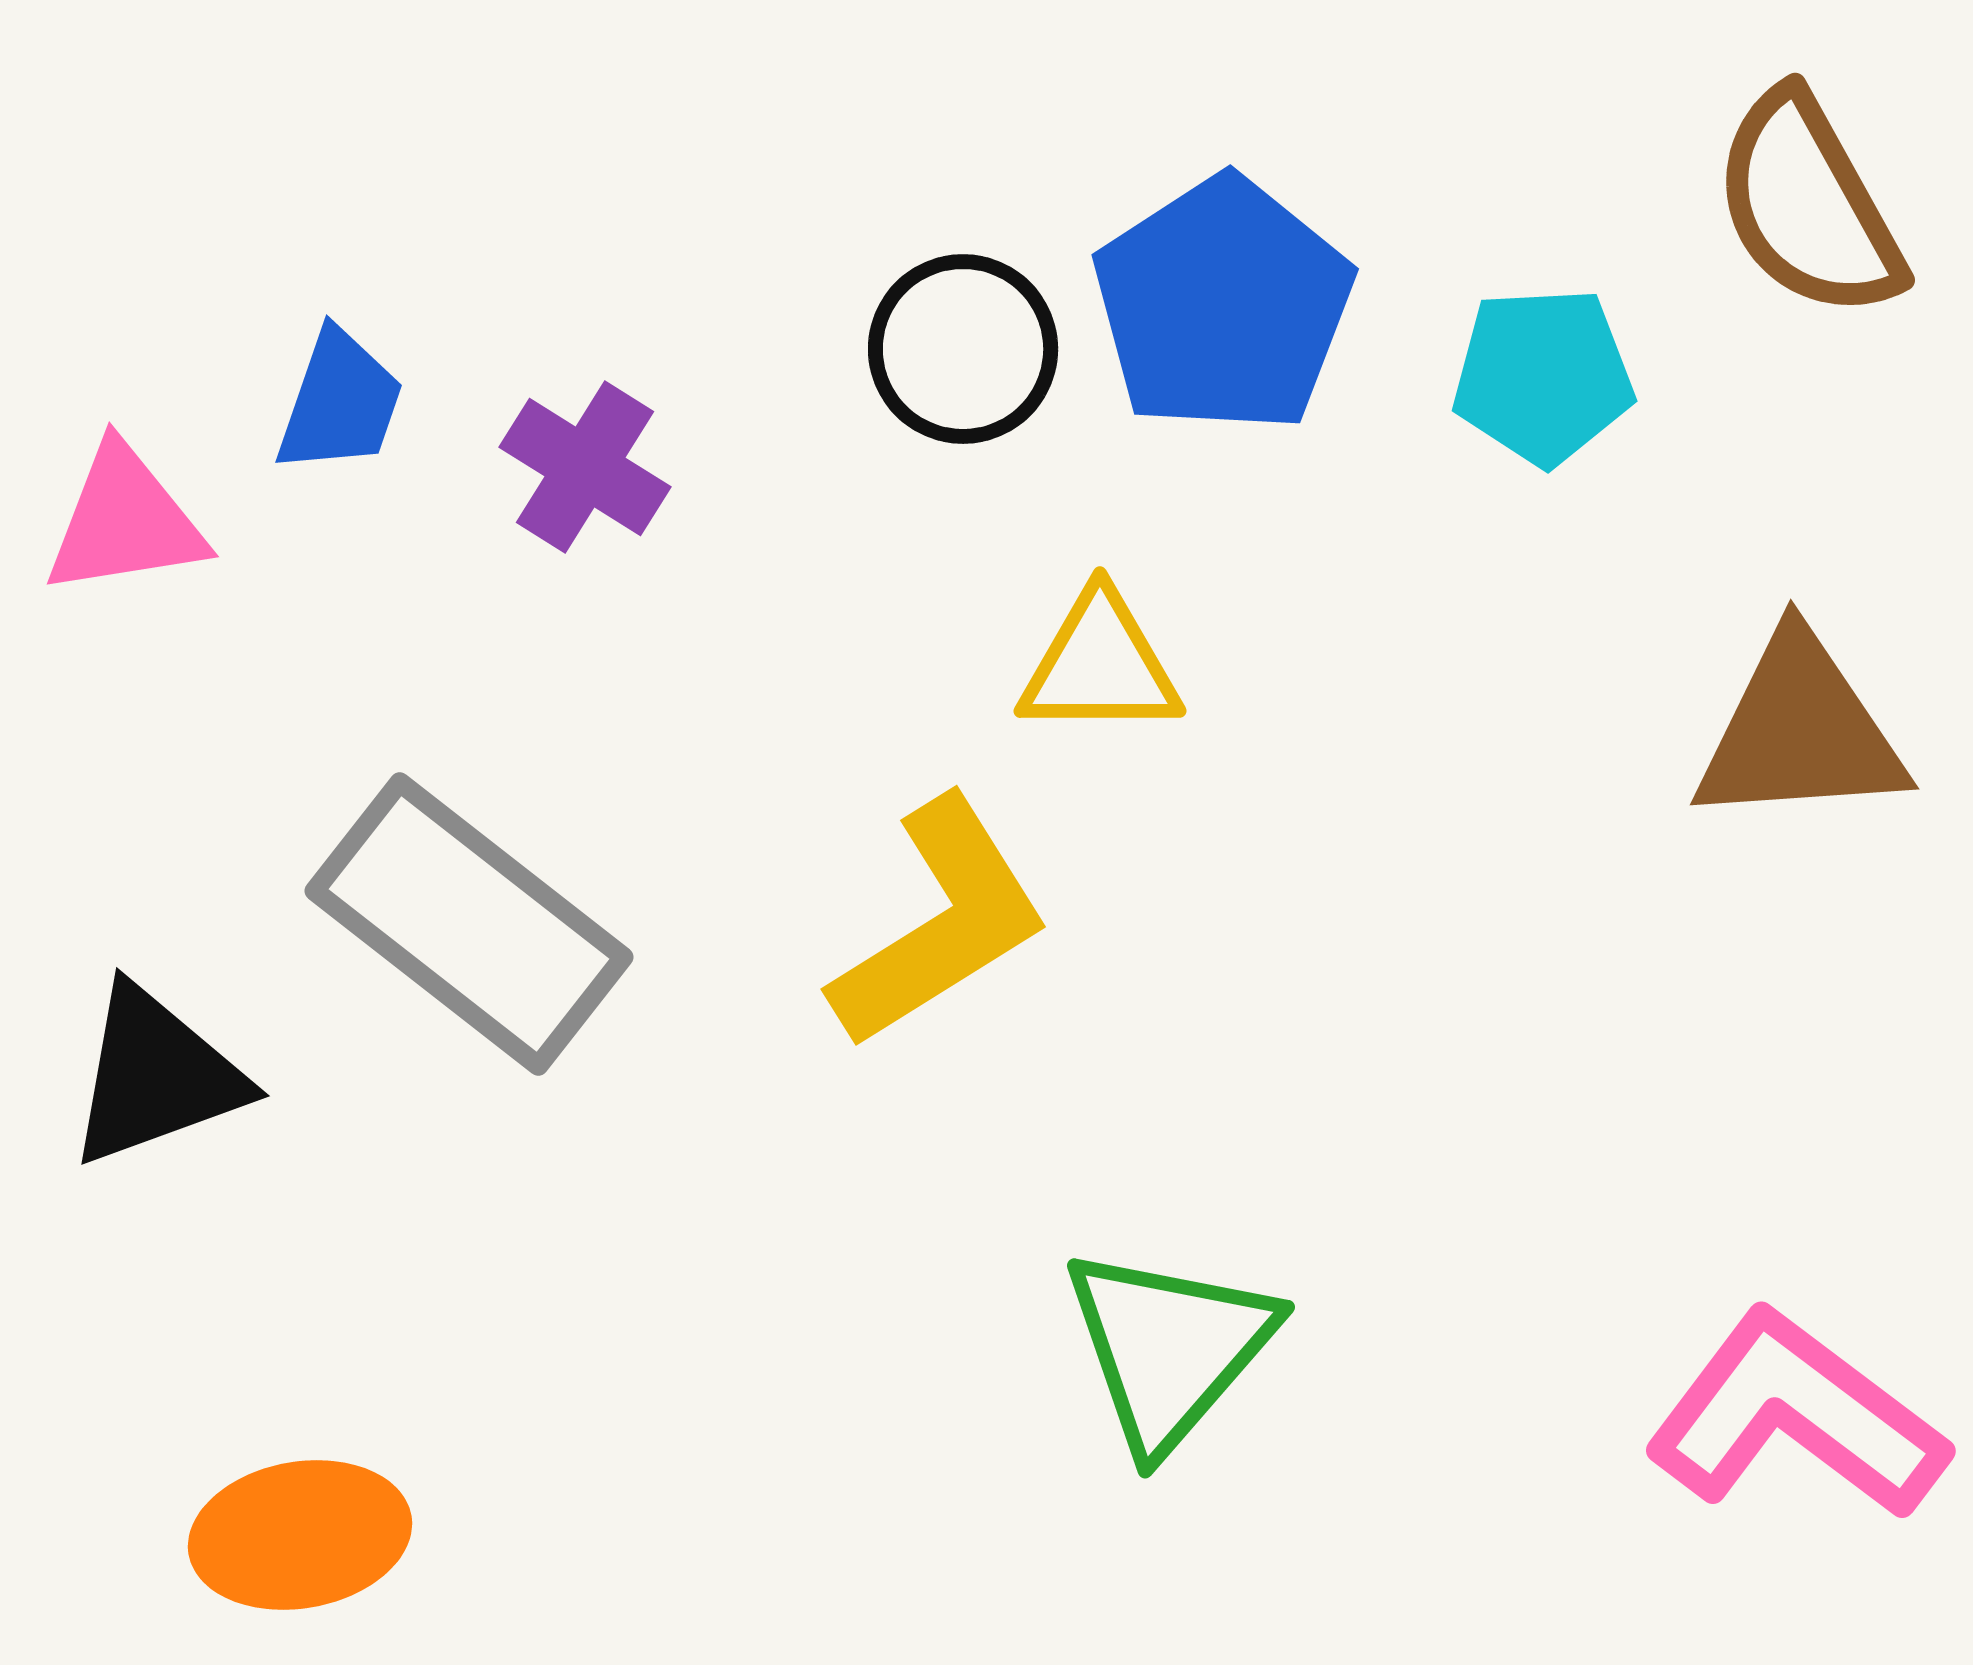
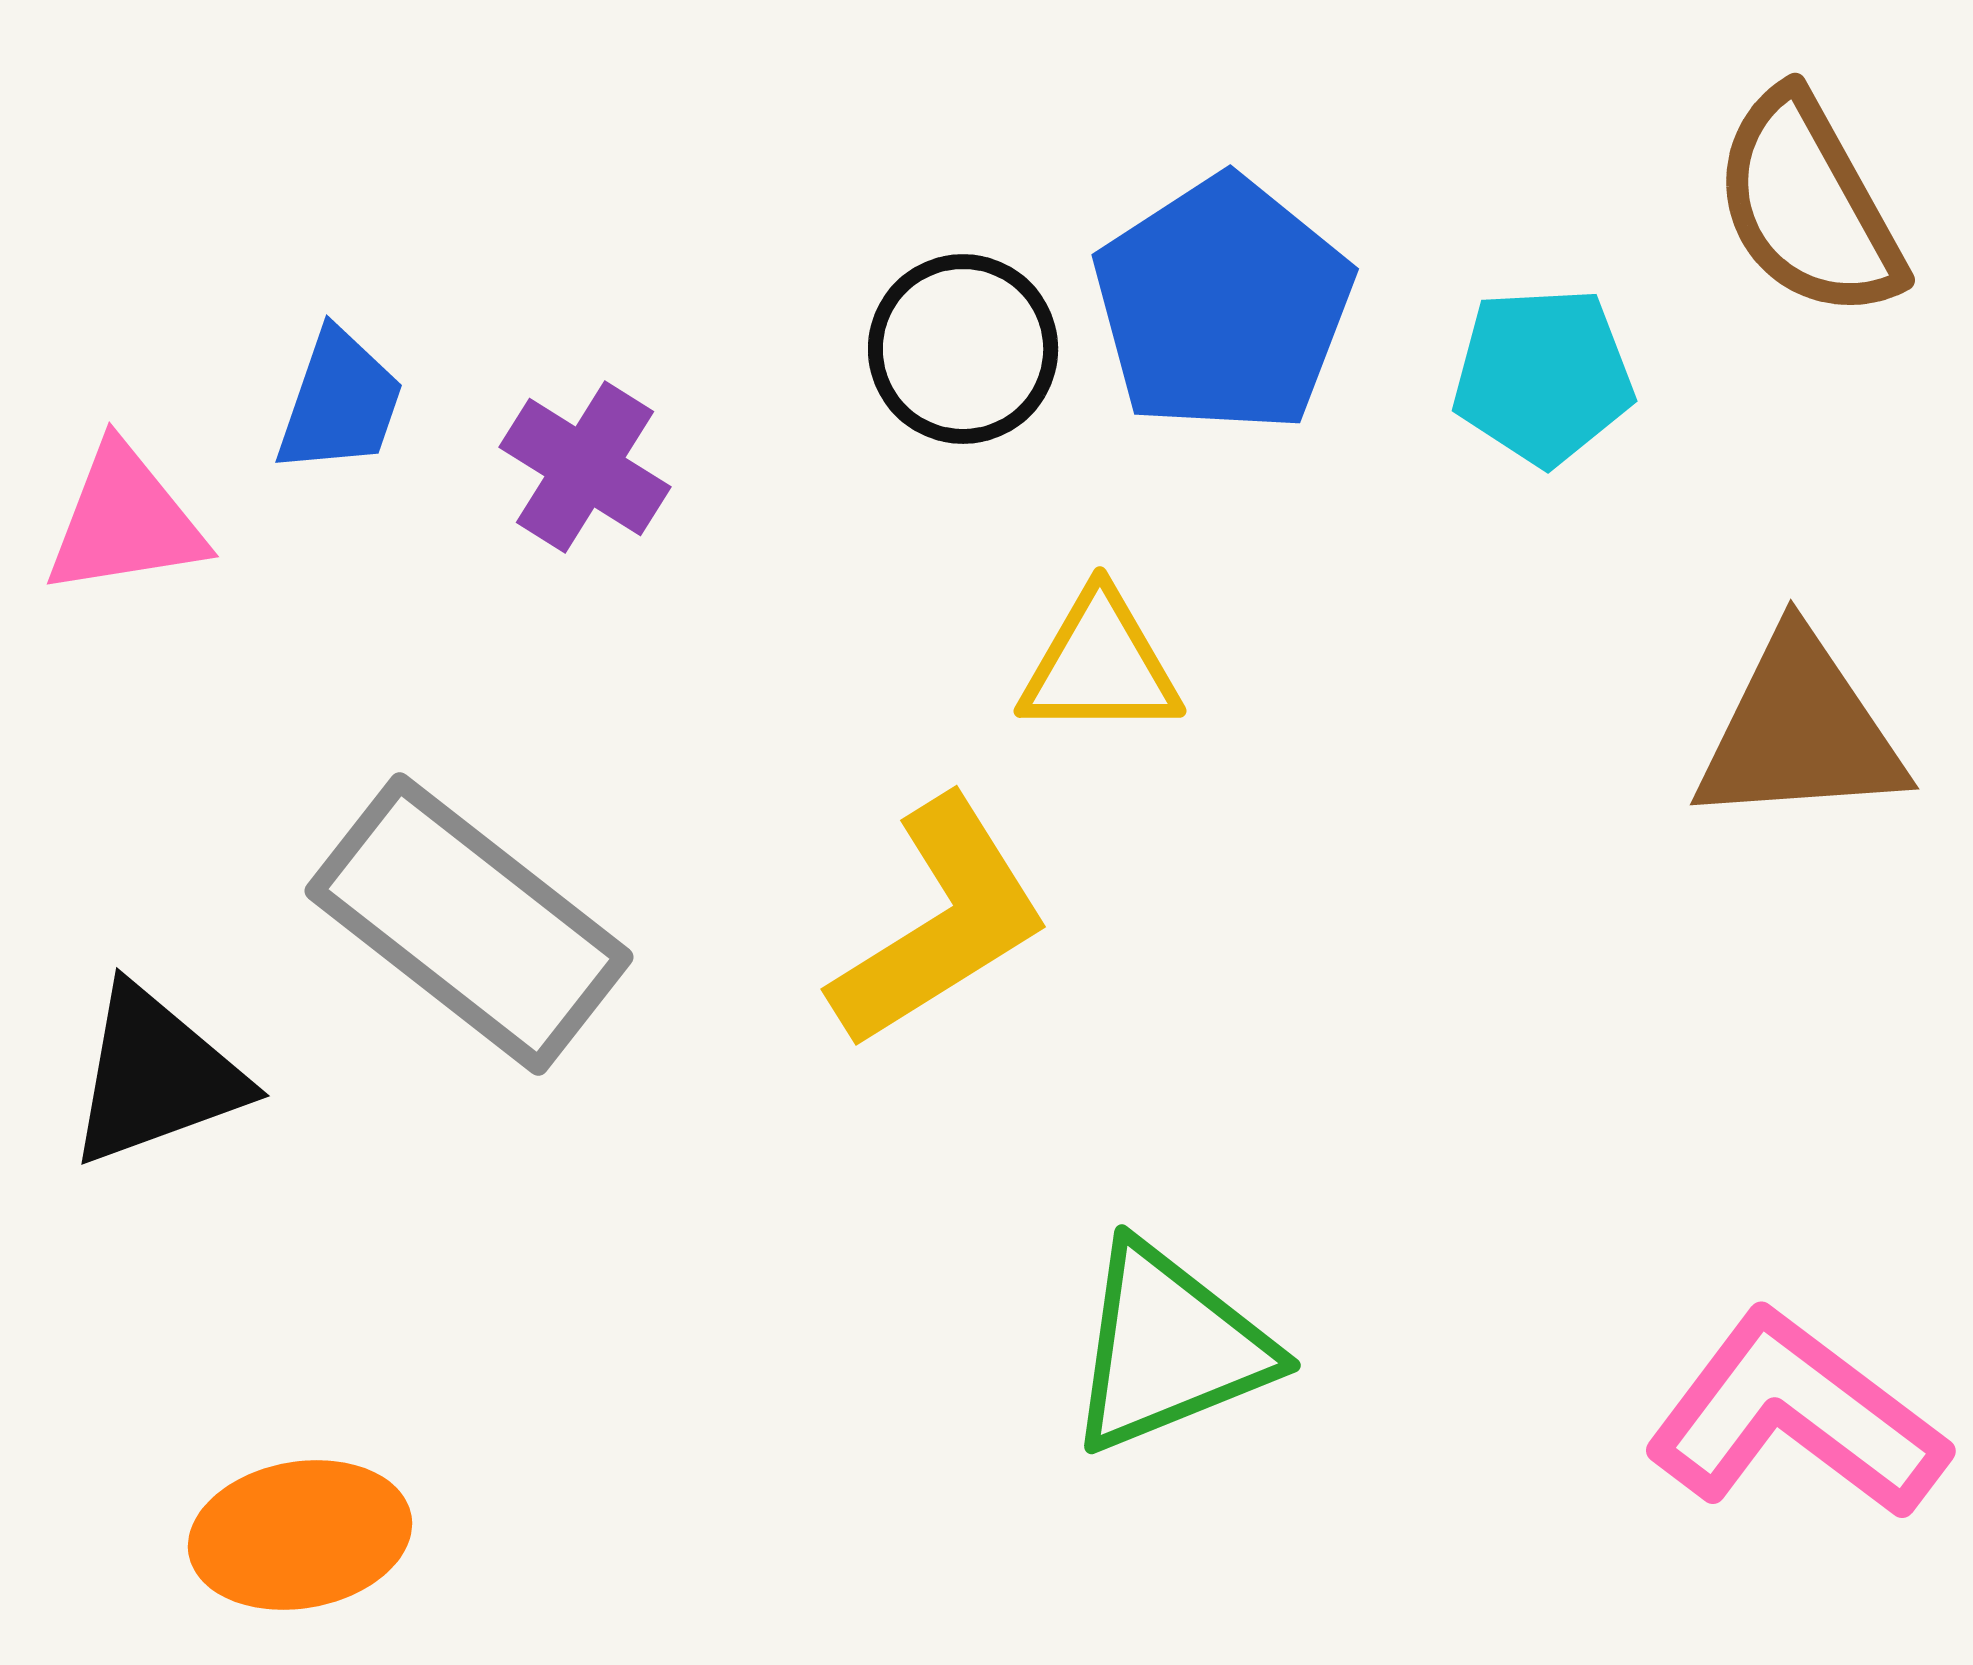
green triangle: rotated 27 degrees clockwise
